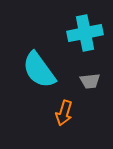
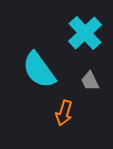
cyan cross: rotated 32 degrees counterclockwise
gray trapezoid: rotated 70 degrees clockwise
